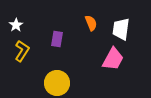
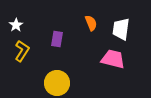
pink trapezoid: rotated 105 degrees counterclockwise
